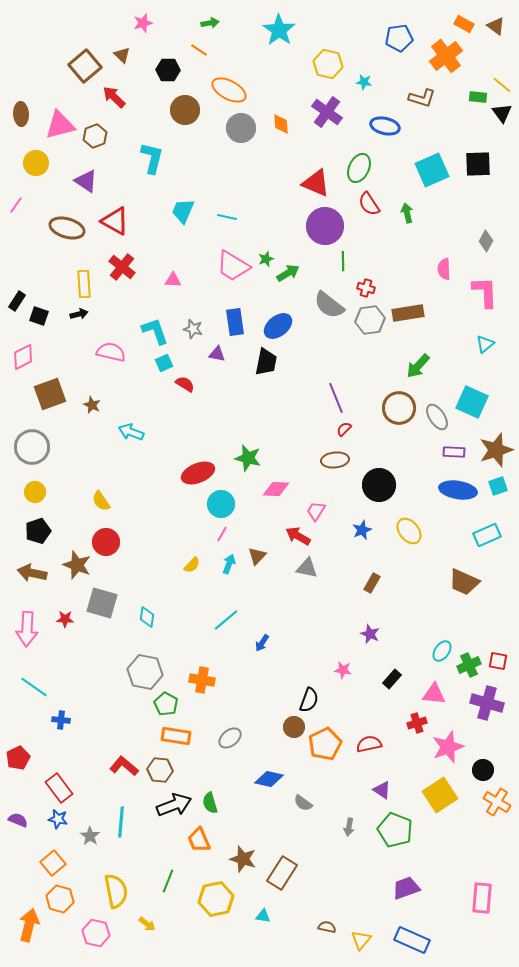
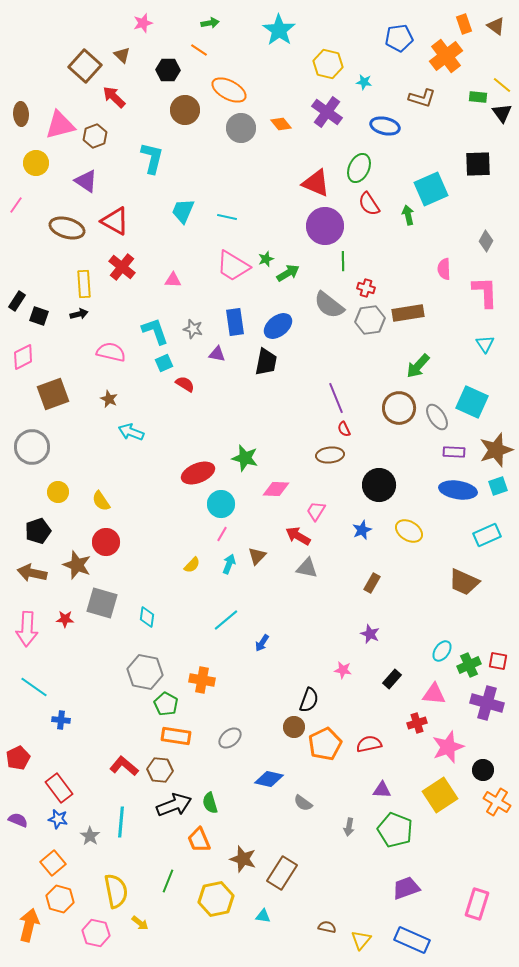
orange rectangle at (464, 24): rotated 42 degrees clockwise
brown square at (85, 66): rotated 8 degrees counterclockwise
orange diamond at (281, 124): rotated 35 degrees counterclockwise
cyan square at (432, 170): moved 1 px left, 19 px down
green arrow at (407, 213): moved 1 px right, 2 px down
cyan triangle at (485, 344): rotated 24 degrees counterclockwise
brown square at (50, 394): moved 3 px right
brown star at (92, 405): moved 17 px right, 6 px up
red semicircle at (344, 429): rotated 70 degrees counterclockwise
green star at (248, 458): moved 3 px left
brown ellipse at (335, 460): moved 5 px left, 5 px up
yellow circle at (35, 492): moved 23 px right
yellow ellipse at (409, 531): rotated 20 degrees counterclockwise
purple triangle at (382, 790): rotated 30 degrees counterclockwise
pink rectangle at (482, 898): moved 5 px left, 6 px down; rotated 12 degrees clockwise
yellow arrow at (147, 924): moved 7 px left, 1 px up
